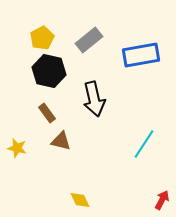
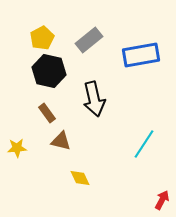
yellow star: rotated 18 degrees counterclockwise
yellow diamond: moved 22 px up
